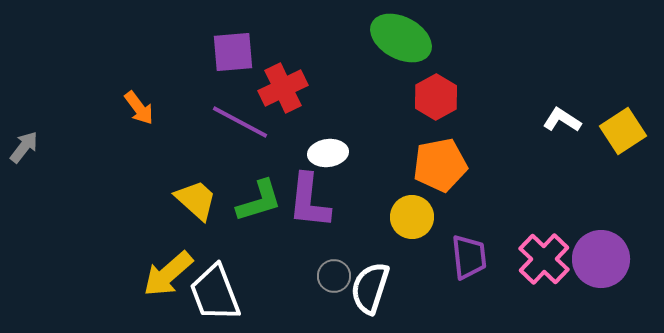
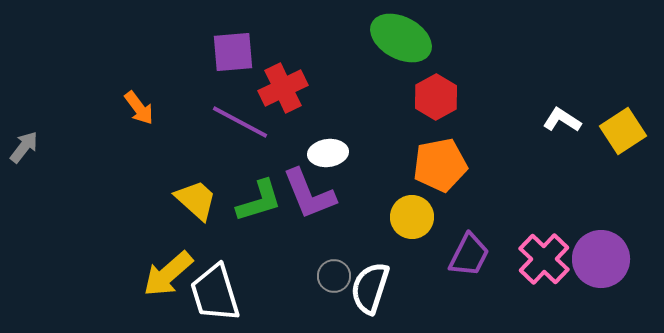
purple L-shape: moved 7 px up; rotated 28 degrees counterclockwise
purple trapezoid: moved 2 px up; rotated 33 degrees clockwise
white trapezoid: rotated 4 degrees clockwise
